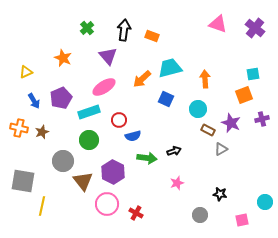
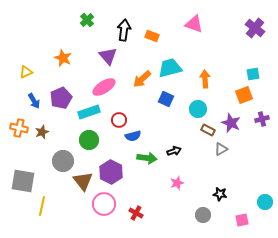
pink triangle at (218, 24): moved 24 px left
green cross at (87, 28): moved 8 px up
purple hexagon at (113, 172): moved 2 px left
pink circle at (107, 204): moved 3 px left
gray circle at (200, 215): moved 3 px right
